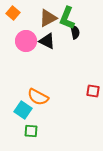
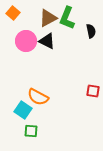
black semicircle: moved 16 px right, 1 px up
